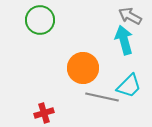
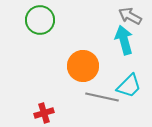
orange circle: moved 2 px up
